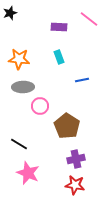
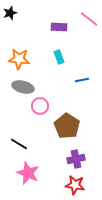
gray ellipse: rotated 15 degrees clockwise
